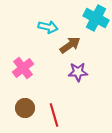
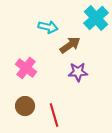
cyan cross: rotated 20 degrees clockwise
pink cross: moved 3 px right; rotated 15 degrees counterclockwise
brown circle: moved 2 px up
